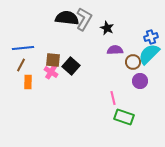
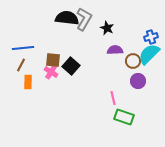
brown circle: moved 1 px up
purple circle: moved 2 px left
